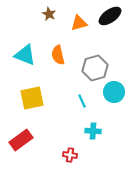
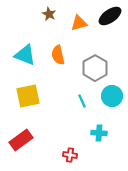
gray hexagon: rotated 15 degrees counterclockwise
cyan circle: moved 2 px left, 4 px down
yellow square: moved 4 px left, 2 px up
cyan cross: moved 6 px right, 2 px down
